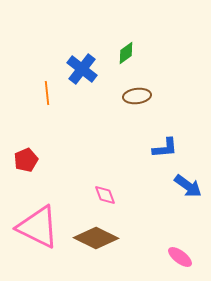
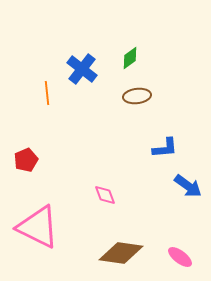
green diamond: moved 4 px right, 5 px down
brown diamond: moved 25 px right, 15 px down; rotated 18 degrees counterclockwise
